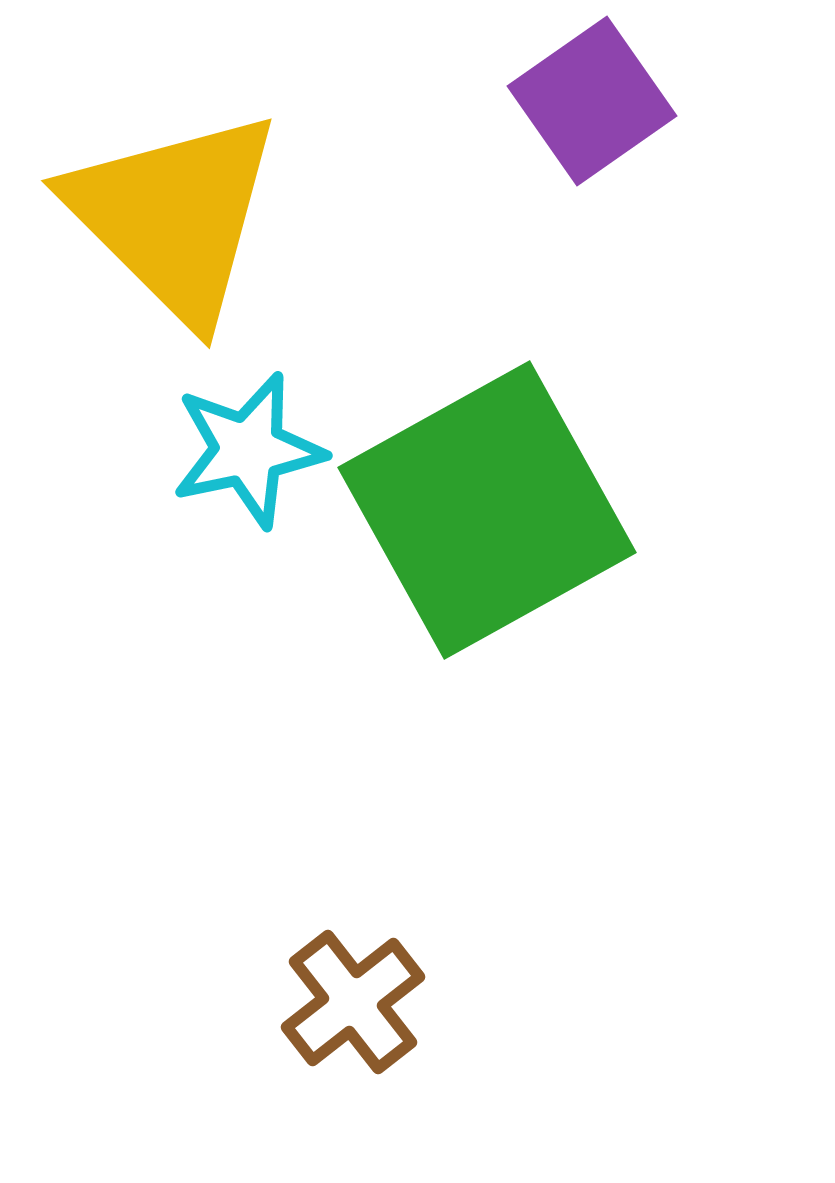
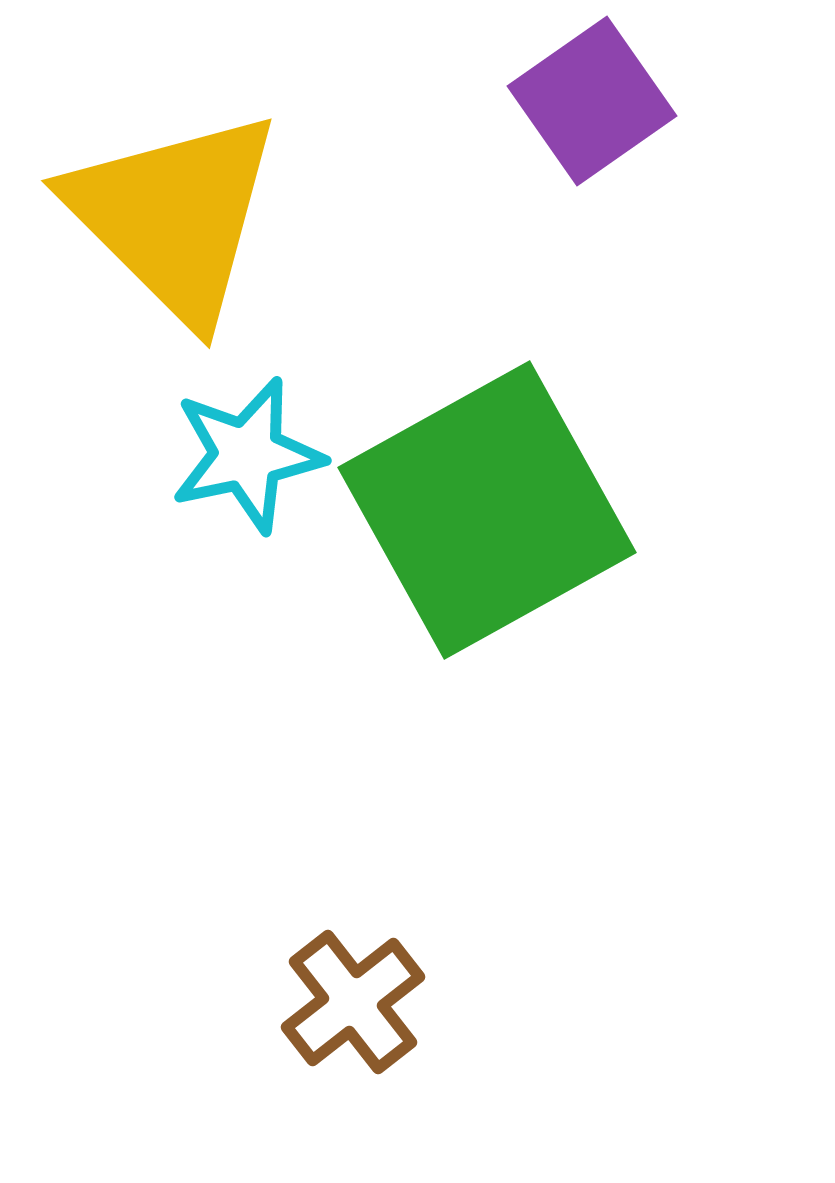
cyan star: moved 1 px left, 5 px down
